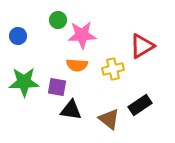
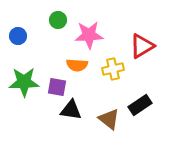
pink star: moved 7 px right
